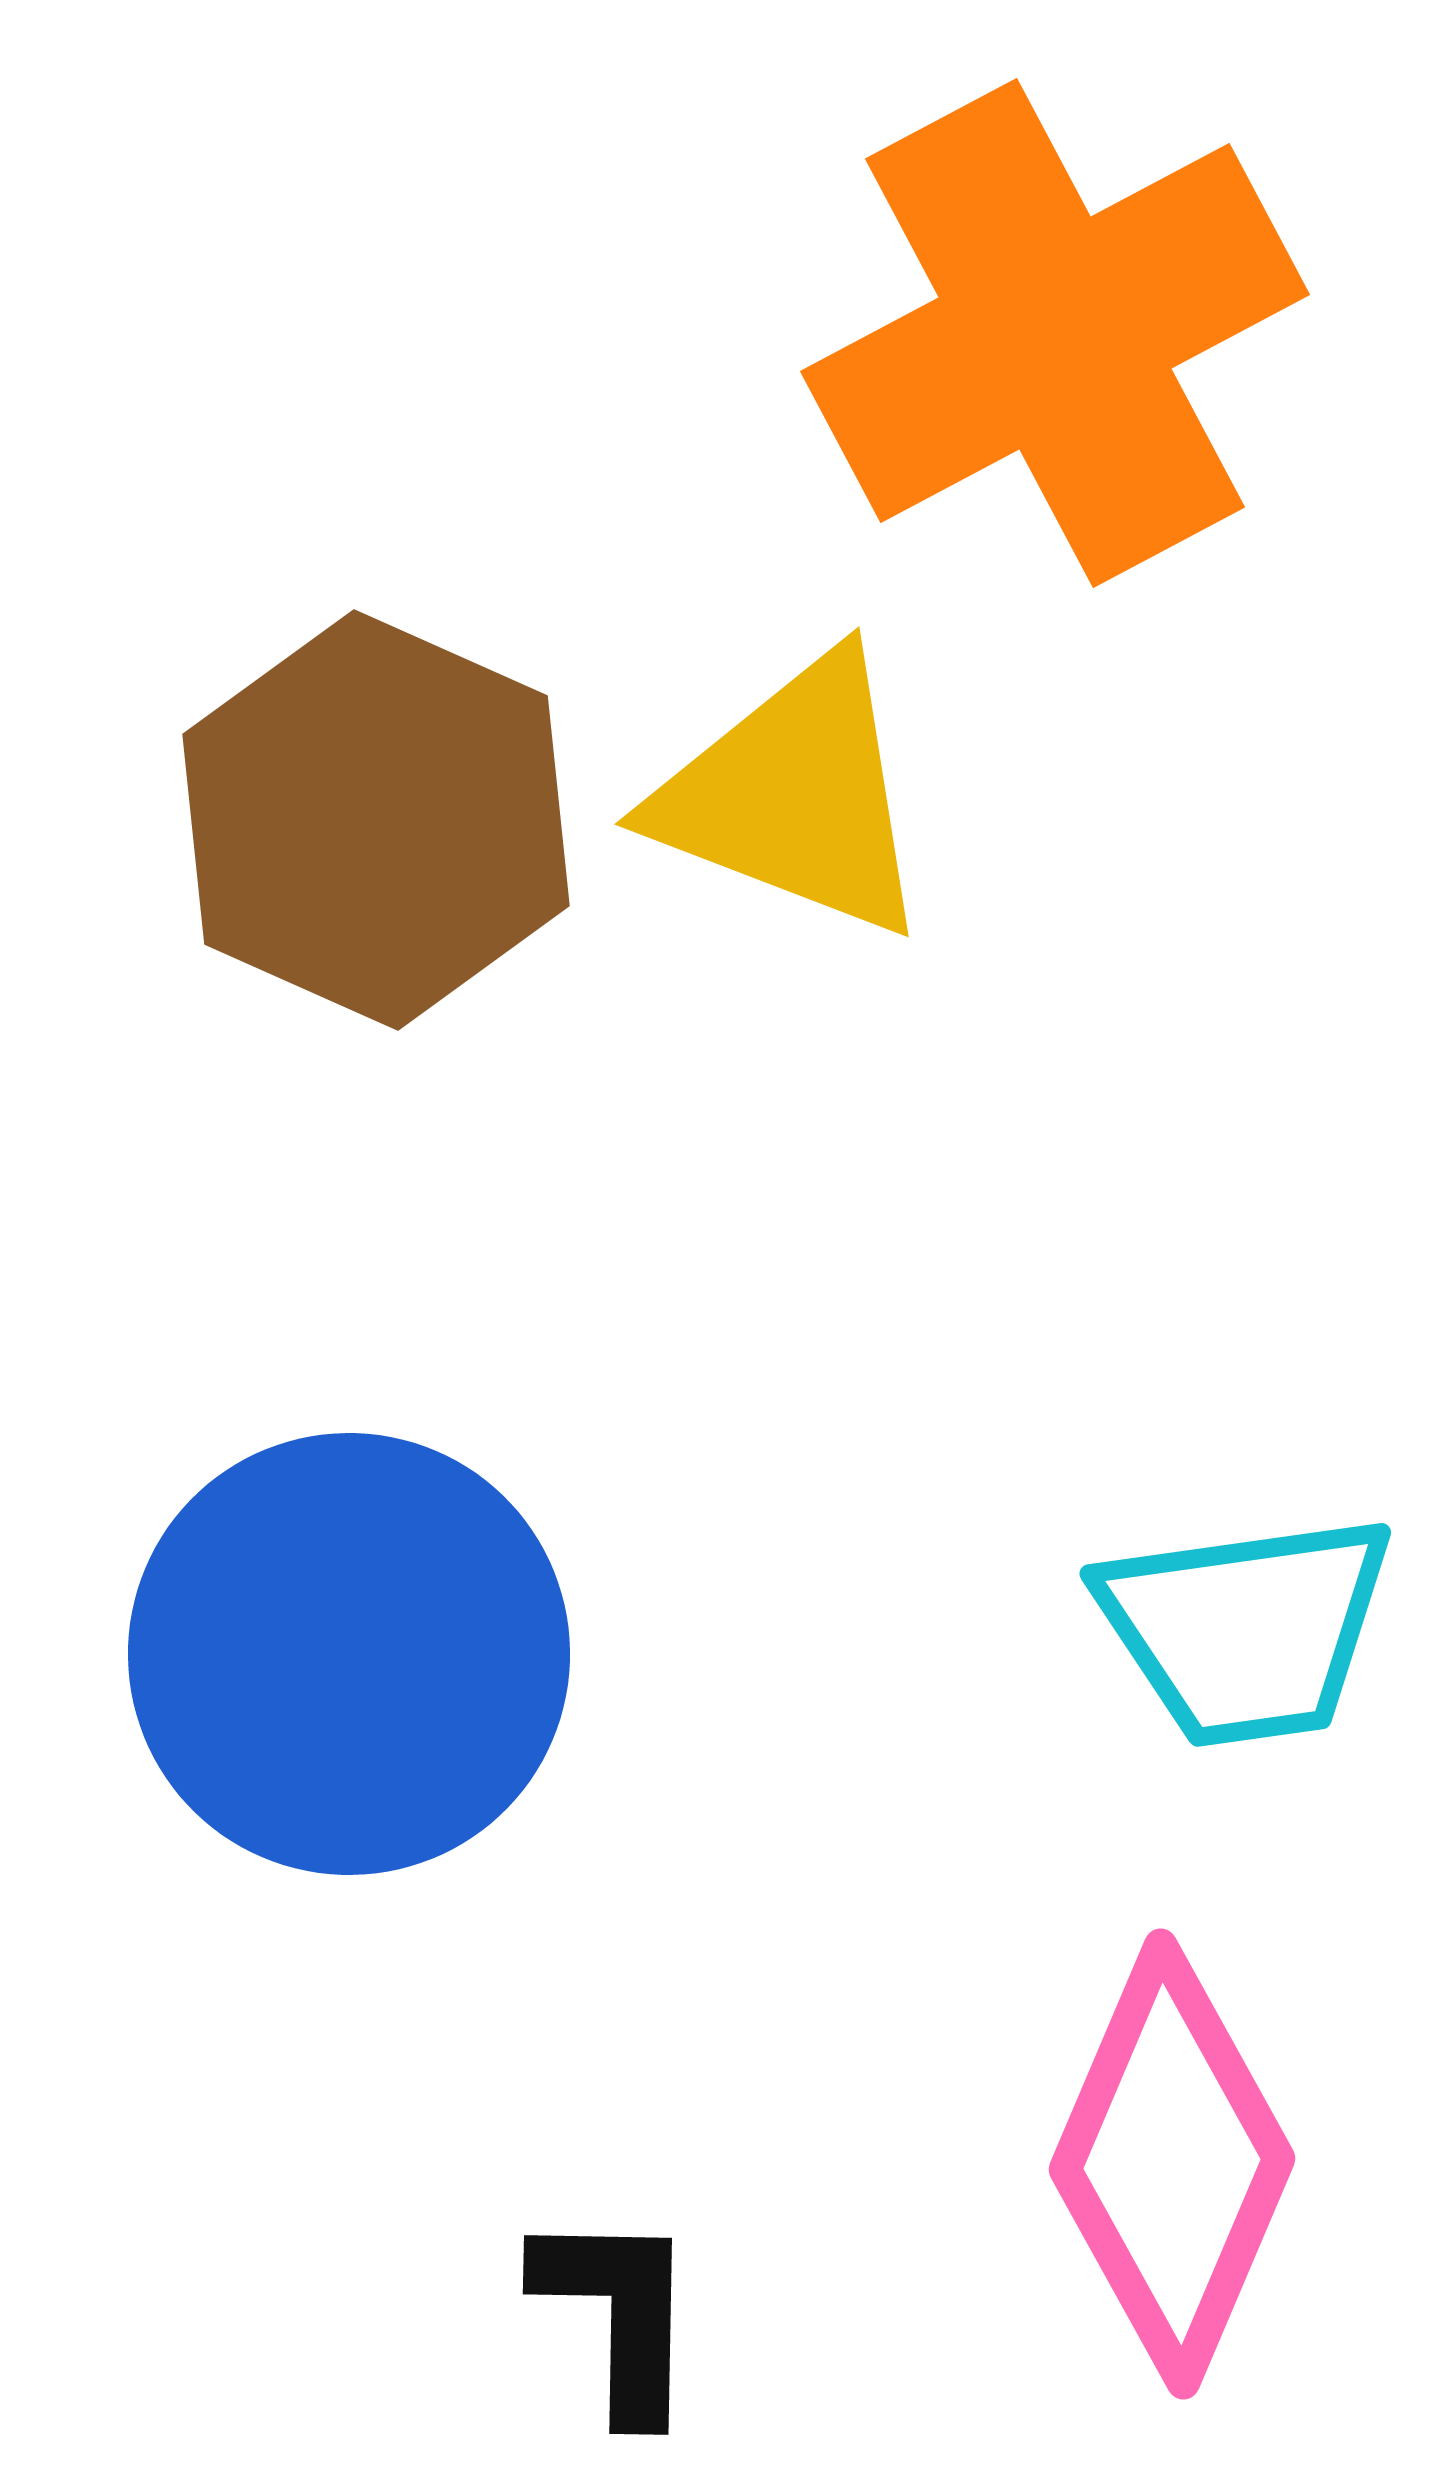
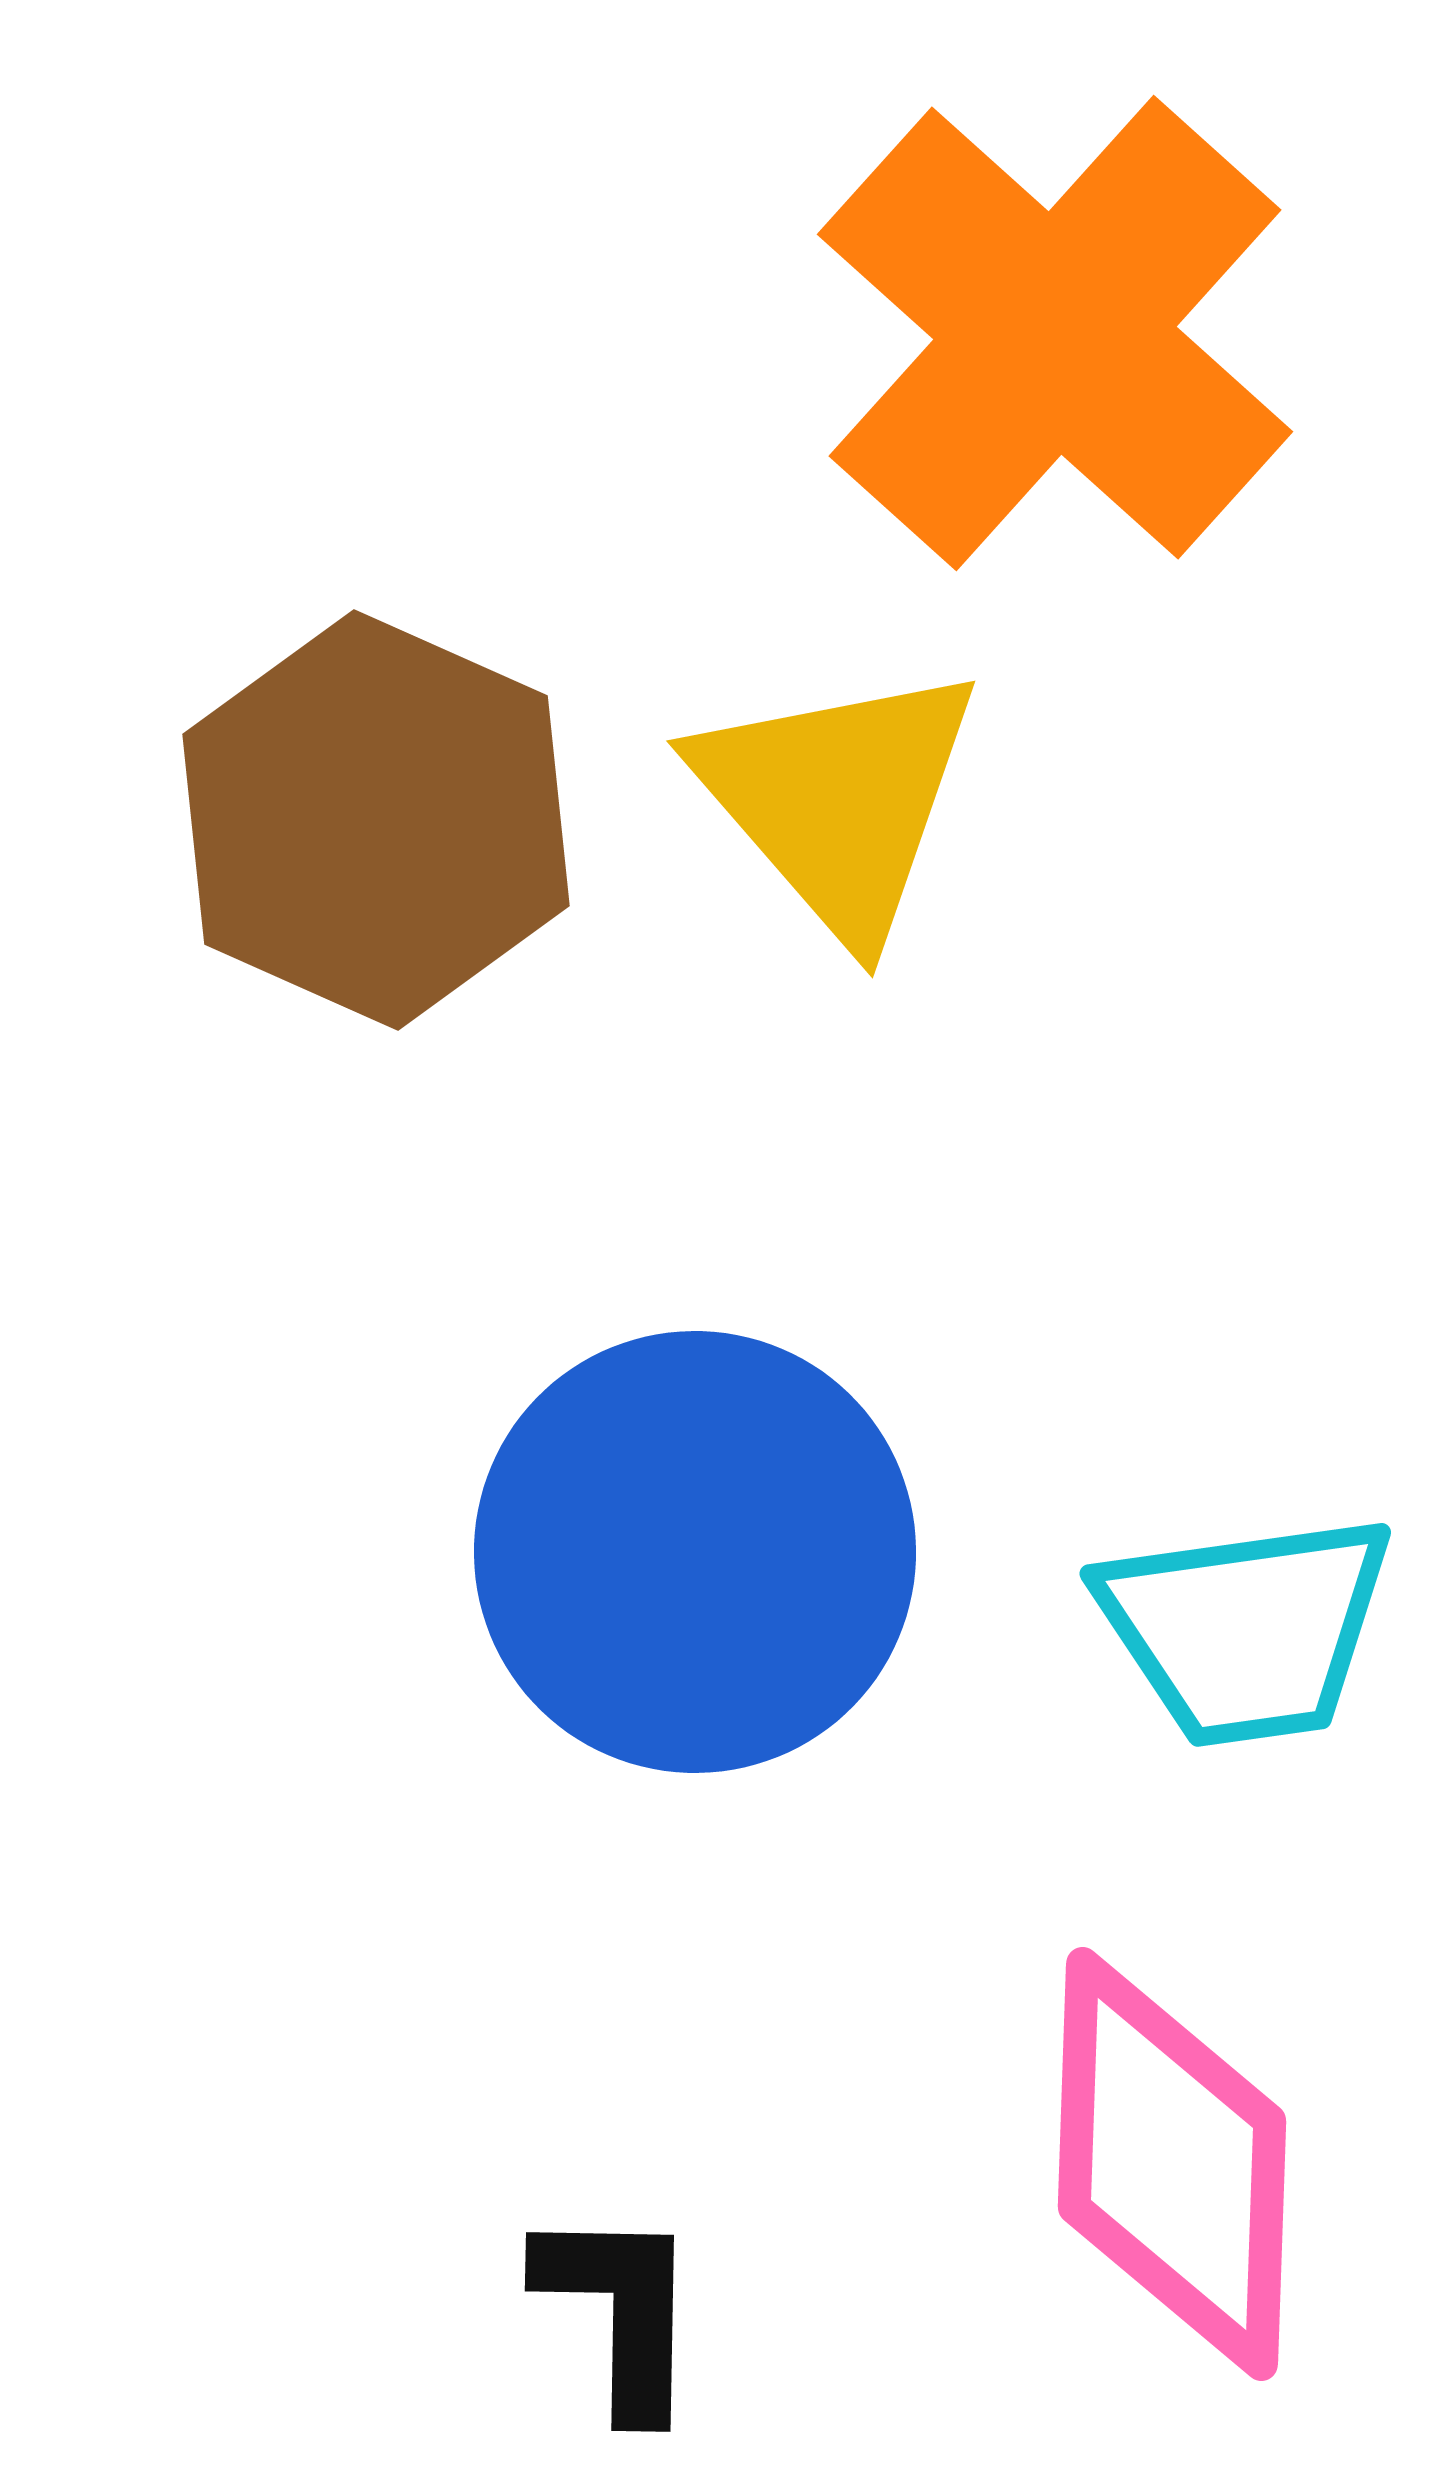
orange cross: rotated 20 degrees counterclockwise
yellow triangle: moved 44 px right, 4 px down; rotated 28 degrees clockwise
blue circle: moved 346 px right, 102 px up
pink diamond: rotated 21 degrees counterclockwise
black L-shape: moved 2 px right, 3 px up
